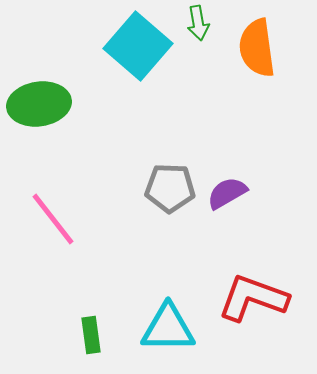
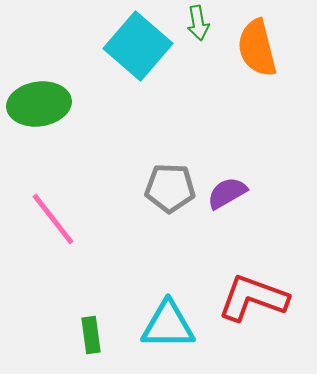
orange semicircle: rotated 6 degrees counterclockwise
cyan triangle: moved 3 px up
